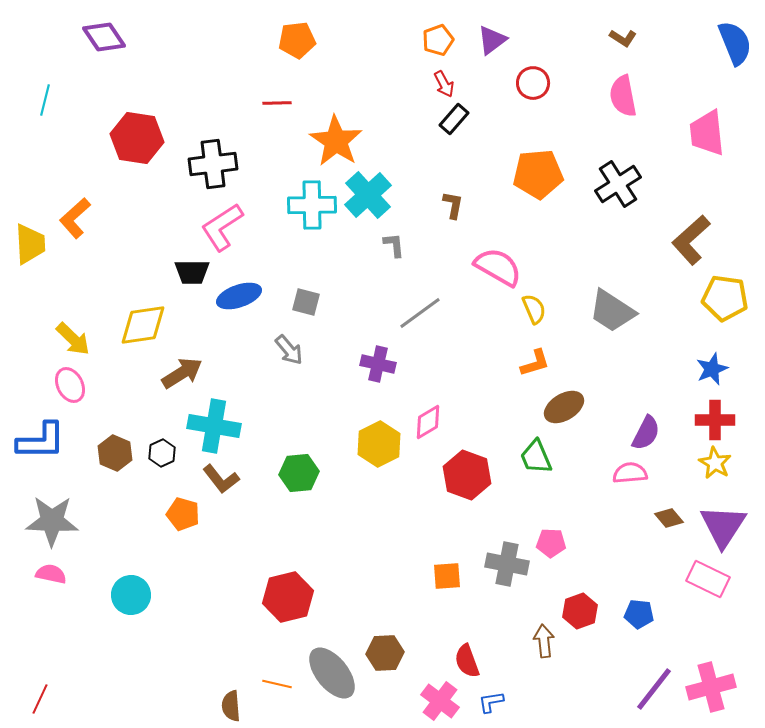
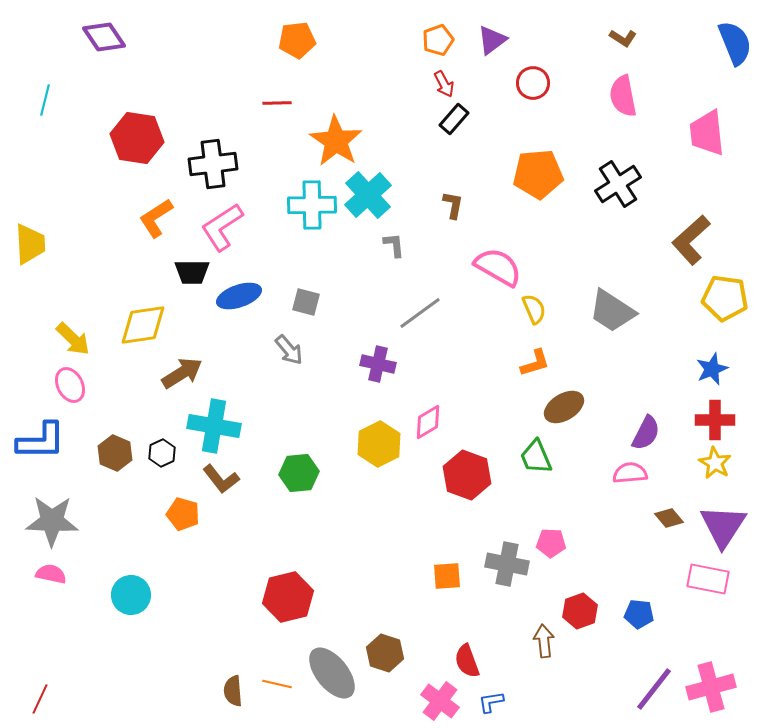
orange L-shape at (75, 218): moved 81 px right; rotated 9 degrees clockwise
pink rectangle at (708, 579): rotated 15 degrees counterclockwise
brown hexagon at (385, 653): rotated 21 degrees clockwise
brown semicircle at (231, 706): moved 2 px right, 15 px up
